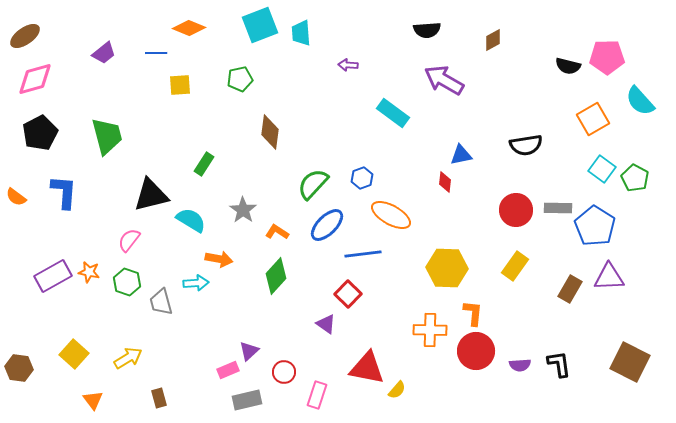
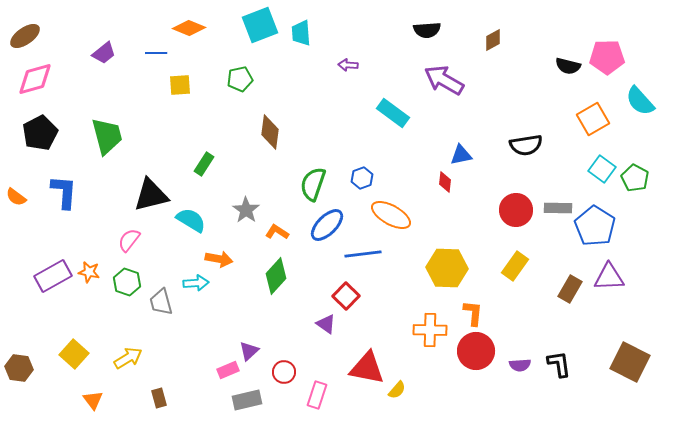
green semicircle at (313, 184): rotated 24 degrees counterclockwise
gray star at (243, 210): moved 3 px right
red square at (348, 294): moved 2 px left, 2 px down
